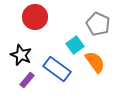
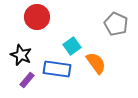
red circle: moved 2 px right
gray pentagon: moved 18 px right
cyan square: moved 3 px left, 1 px down
orange semicircle: moved 1 px right, 1 px down
blue rectangle: rotated 28 degrees counterclockwise
